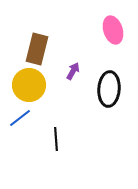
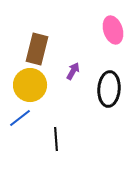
yellow circle: moved 1 px right
